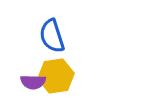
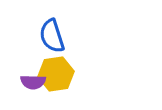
yellow hexagon: moved 2 px up
